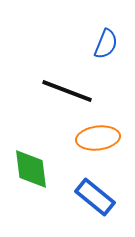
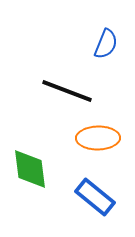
orange ellipse: rotated 6 degrees clockwise
green diamond: moved 1 px left
